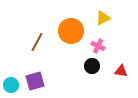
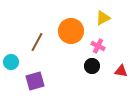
cyan circle: moved 23 px up
